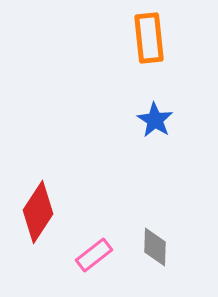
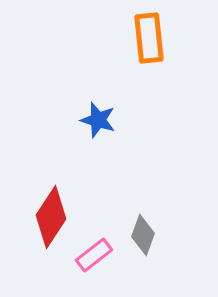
blue star: moved 57 px left; rotated 15 degrees counterclockwise
red diamond: moved 13 px right, 5 px down
gray diamond: moved 12 px left, 12 px up; rotated 18 degrees clockwise
